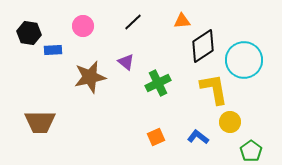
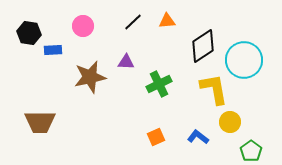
orange triangle: moved 15 px left
purple triangle: rotated 36 degrees counterclockwise
green cross: moved 1 px right, 1 px down
